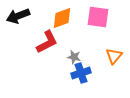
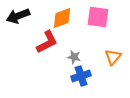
orange triangle: moved 1 px left, 1 px down
blue cross: moved 3 px down
